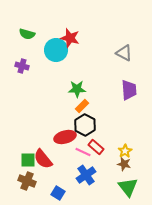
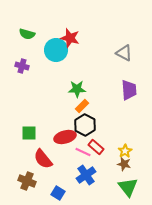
green square: moved 1 px right, 27 px up
